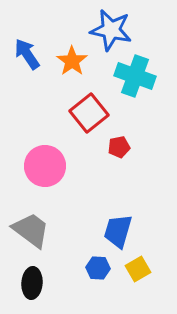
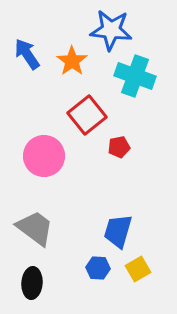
blue star: rotated 6 degrees counterclockwise
red square: moved 2 px left, 2 px down
pink circle: moved 1 px left, 10 px up
gray trapezoid: moved 4 px right, 2 px up
